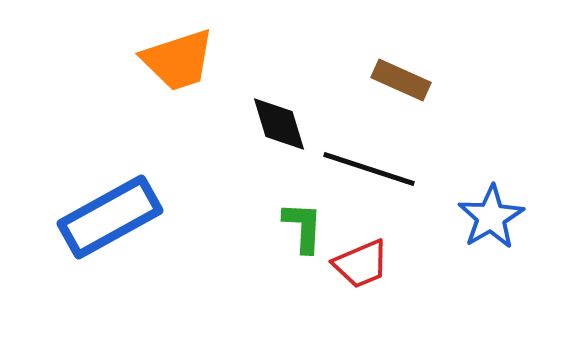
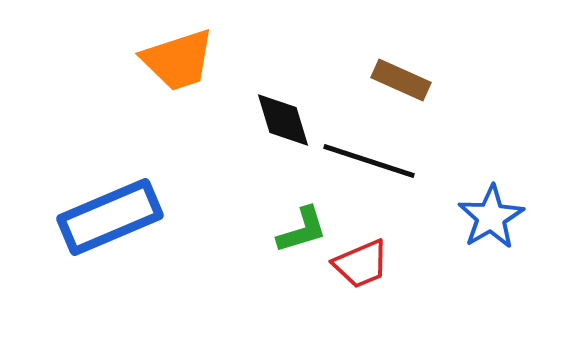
black diamond: moved 4 px right, 4 px up
black line: moved 8 px up
blue rectangle: rotated 6 degrees clockwise
green L-shape: moved 1 px left, 3 px down; rotated 70 degrees clockwise
